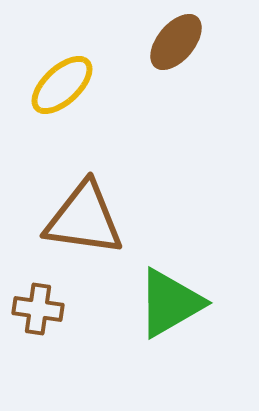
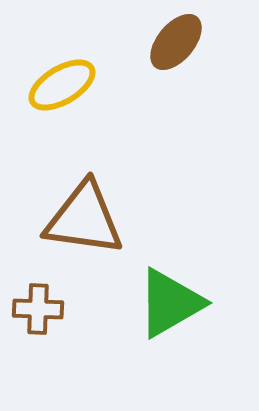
yellow ellipse: rotated 12 degrees clockwise
brown cross: rotated 6 degrees counterclockwise
